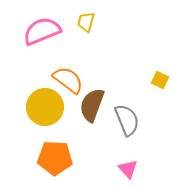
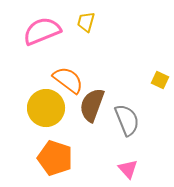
yellow circle: moved 1 px right, 1 px down
orange pentagon: rotated 16 degrees clockwise
